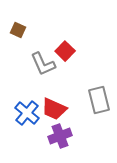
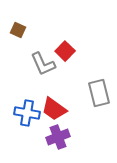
gray rectangle: moved 7 px up
red trapezoid: rotated 12 degrees clockwise
blue cross: rotated 30 degrees counterclockwise
purple cross: moved 2 px left, 1 px down
